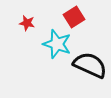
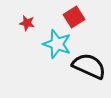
black semicircle: moved 1 px left, 1 px down
